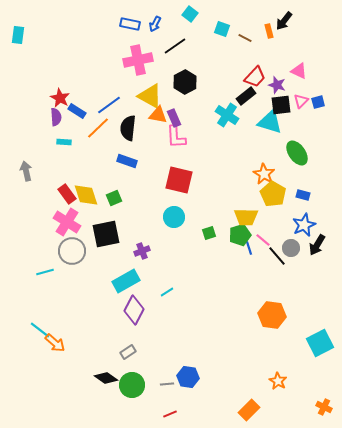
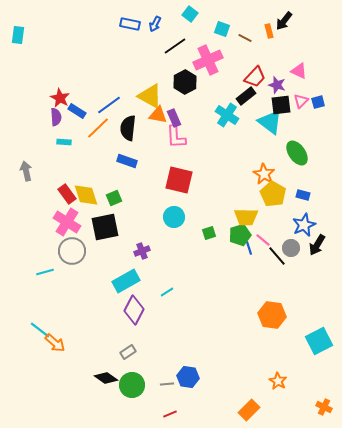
pink cross at (138, 60): moved 70 px right; rotated 12 degrees counterclockwise
cyan triangle at (270, 122): rotated 20 degrees clockwise
black square at (106, 234): moved 1 px left, 7 px up
cyan square at (320, 343): moved 1 px left, 2 px up
